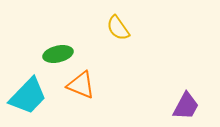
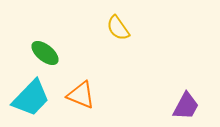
green ellipse: moved 13 px left, 1 px up; rotated 52 degrees clockwise
orange triangle: moved 10 px down
cyan trapezoid: moved 3 px right, 2 px down
